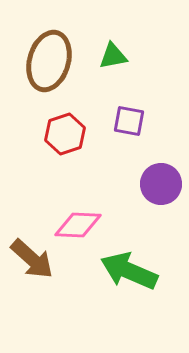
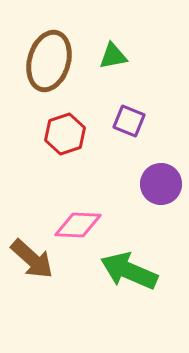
purple square: rotated 12 degrees clockwise
